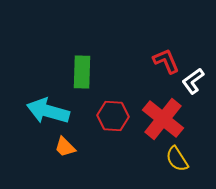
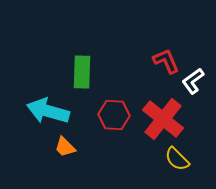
red hexagon: moved 1 px right, 1 px up
yellow semicircle: rotated 12 degrees counterclockwise
